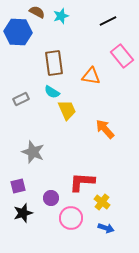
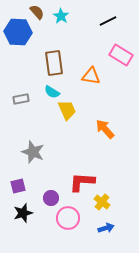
brown semicircle: rotated 21 degrees clockwise
cyan star: rotated 21 degrees counterclockwise
pink rectangle: moved 1 px left, 1 px up; rotated 20 degrees counterclockwise
gray rectangle: rotated 14 degrees clockwise
pink circle: moved 3 px left
blue arrow: rotated 35 degrees counterclockwise
